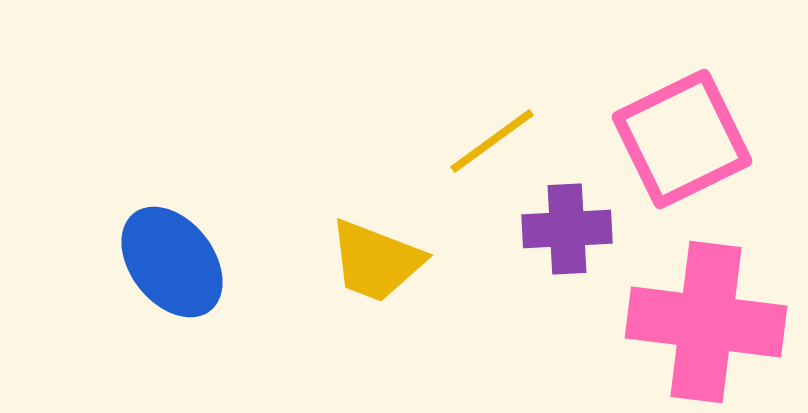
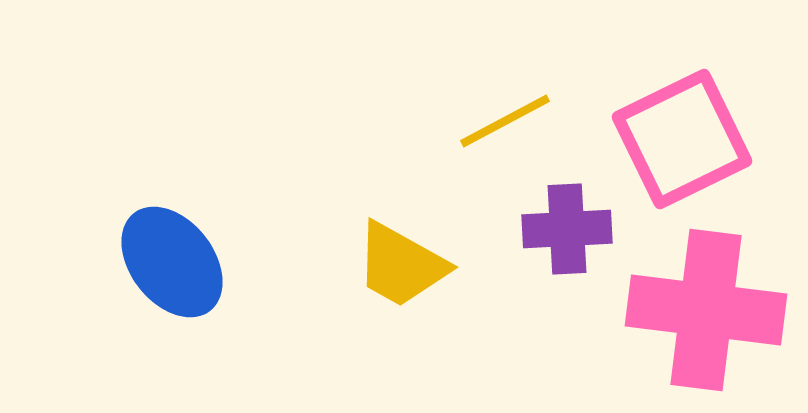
yellow line: moved 13 px right, 20 px up; rotated 8 degrees clockwise
yellow trapezoid: moved 25 px right, 4 px down; rotated 8 degrees clockwise
pink cross: moved 12 px up
